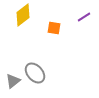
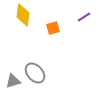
yellow diamond: rotated 45 degrees counterclockwise
orange square: moved 1 px left; rotated 24 degrees counterclockwise
gray triangle: rotated 21 degrees clockwise
